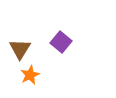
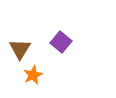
orange star: moved 3 px right
